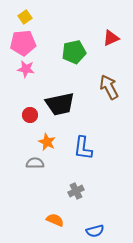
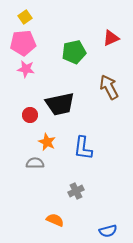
blue semicircle: moved 13 px right
